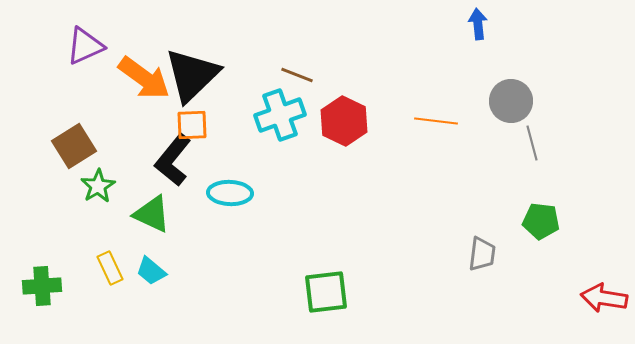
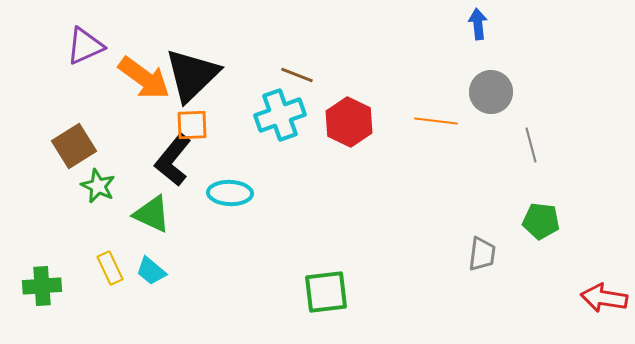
gray circle: moved 20 px left, 9 px up
red hexagon: moved 5 px right, 1 px down
gray line: moved 1 px left, 2 px down
green star: rotated 16 degrees counterclockwise
